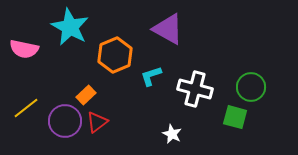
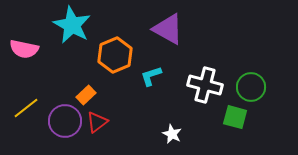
cyan star: moved 2 px right, 2 px up
white cross: moved 10 px right, 4 px up
